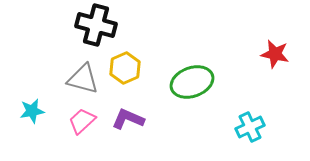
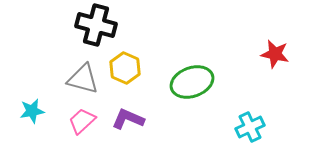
yellow hexagon: rotated 12 degrees counterclockwise
